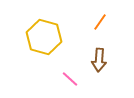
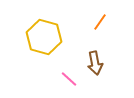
brown arrow: moved 4 px left, 3 px down; rotated 15 degrees counterclockwise
pink line: moved 1 px left
